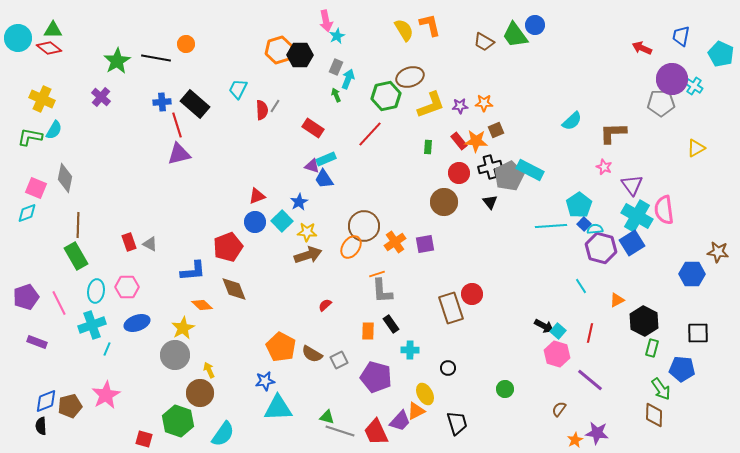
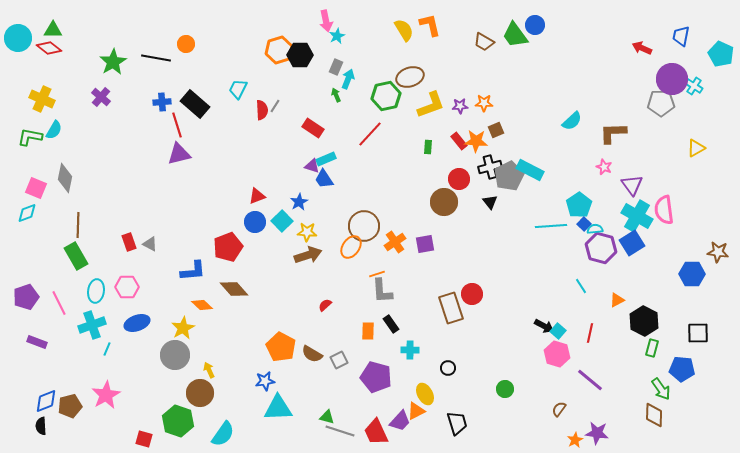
green star at (117, 61): moved 4 px left, 1 px down
red circle at (459, 173): moved 6 px down
brown diamond at (234, 289): rotated 20 degrees counterclockwise
